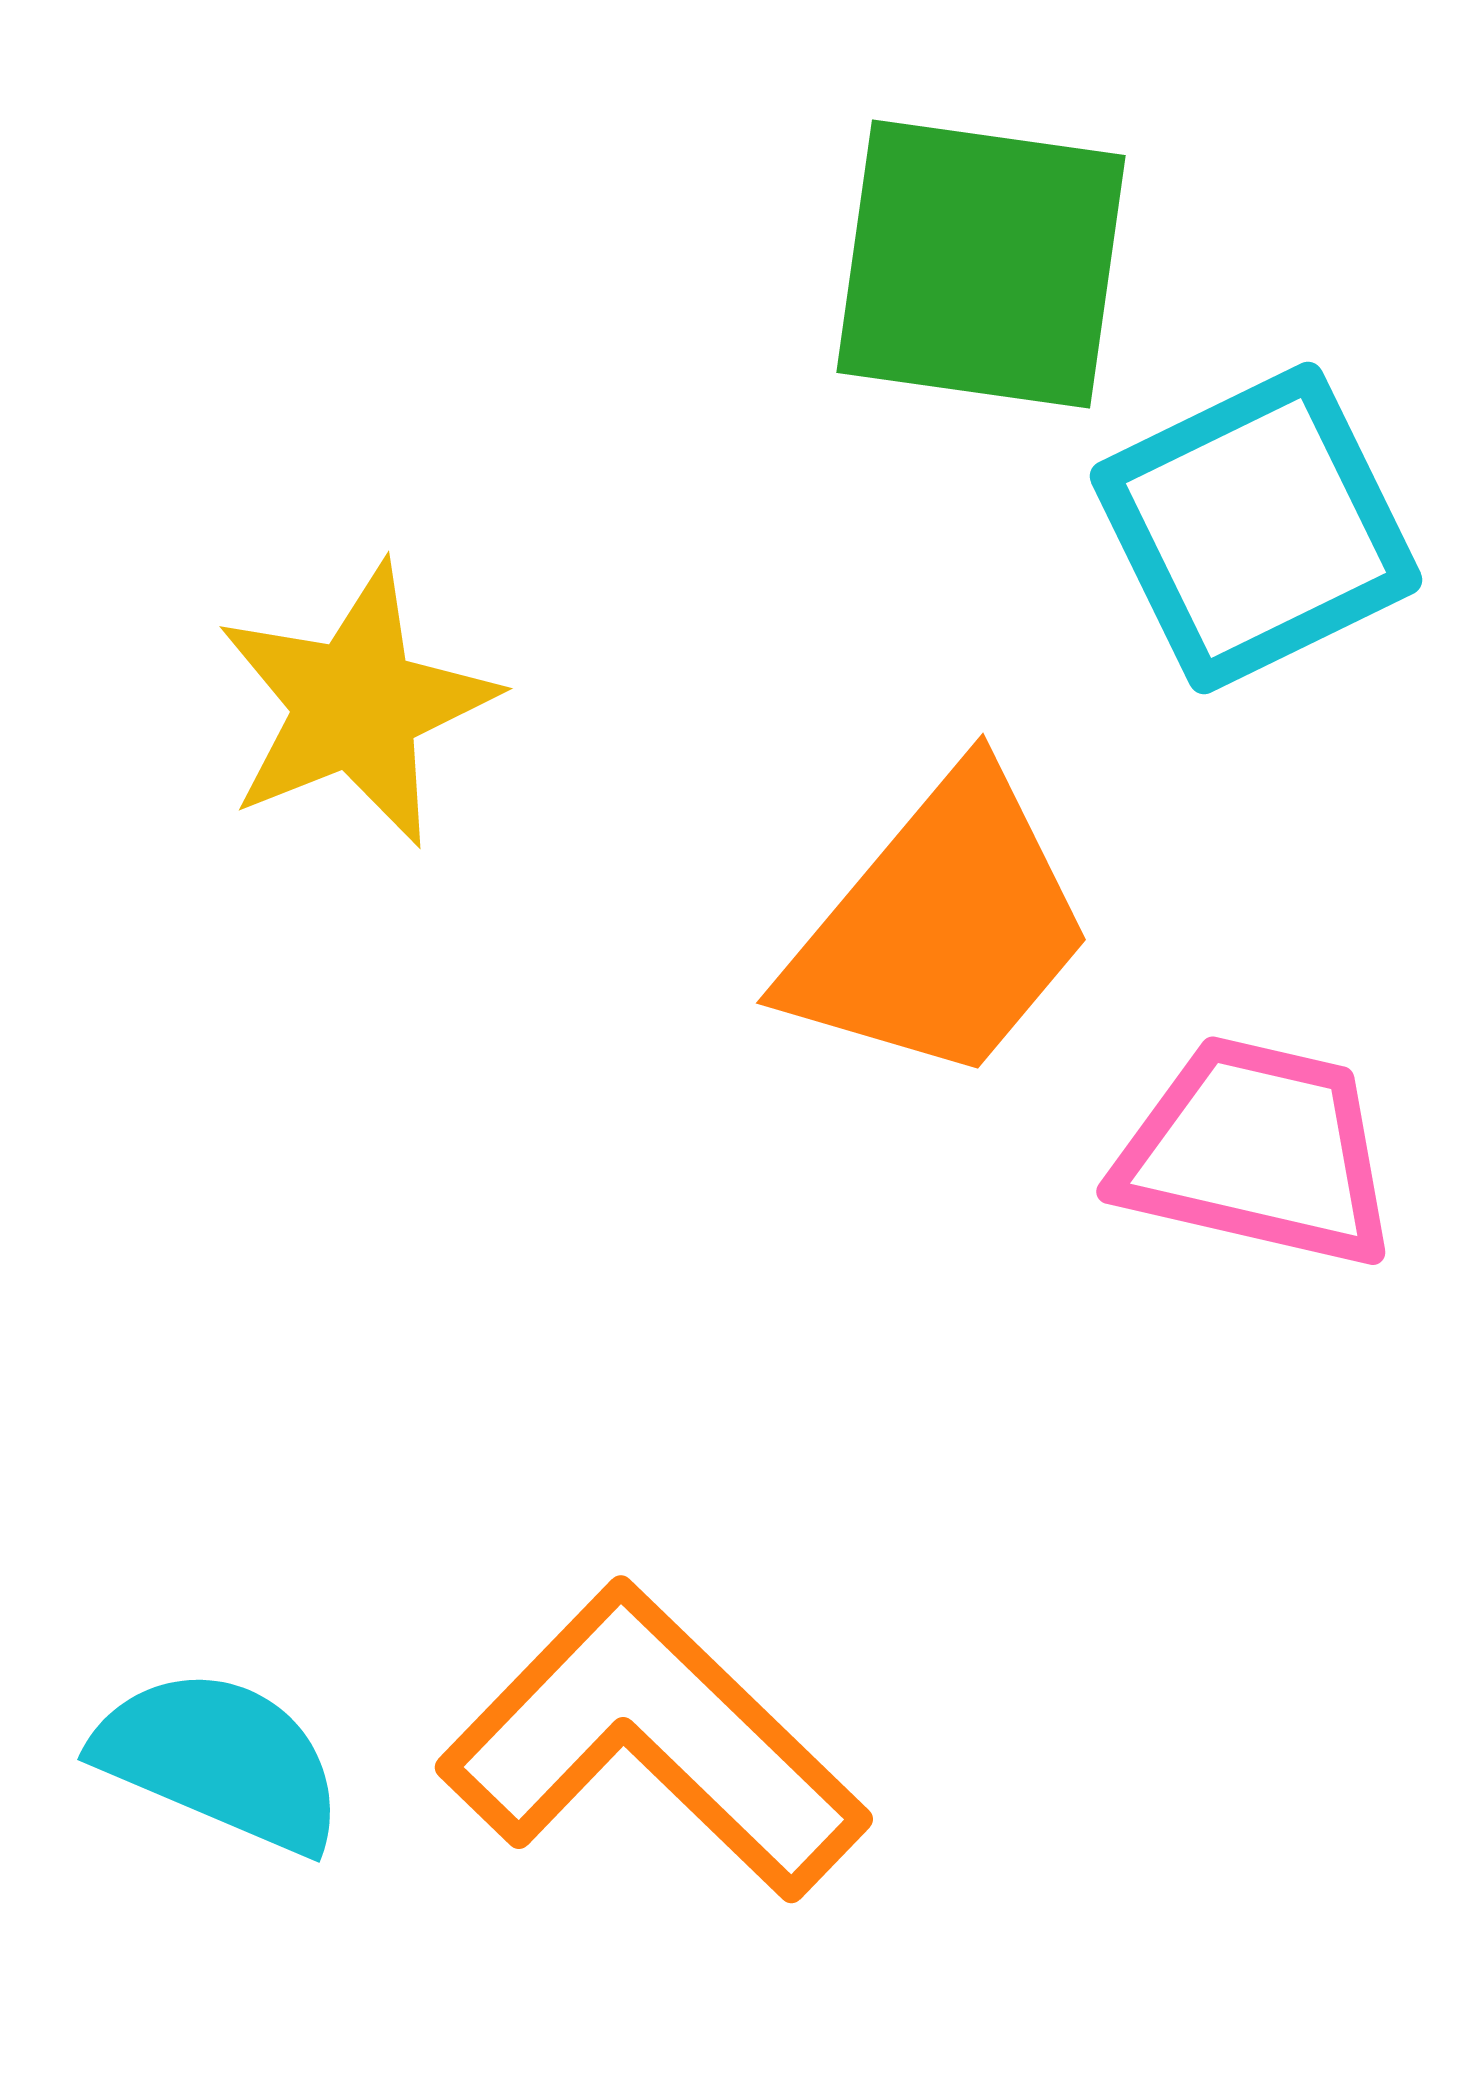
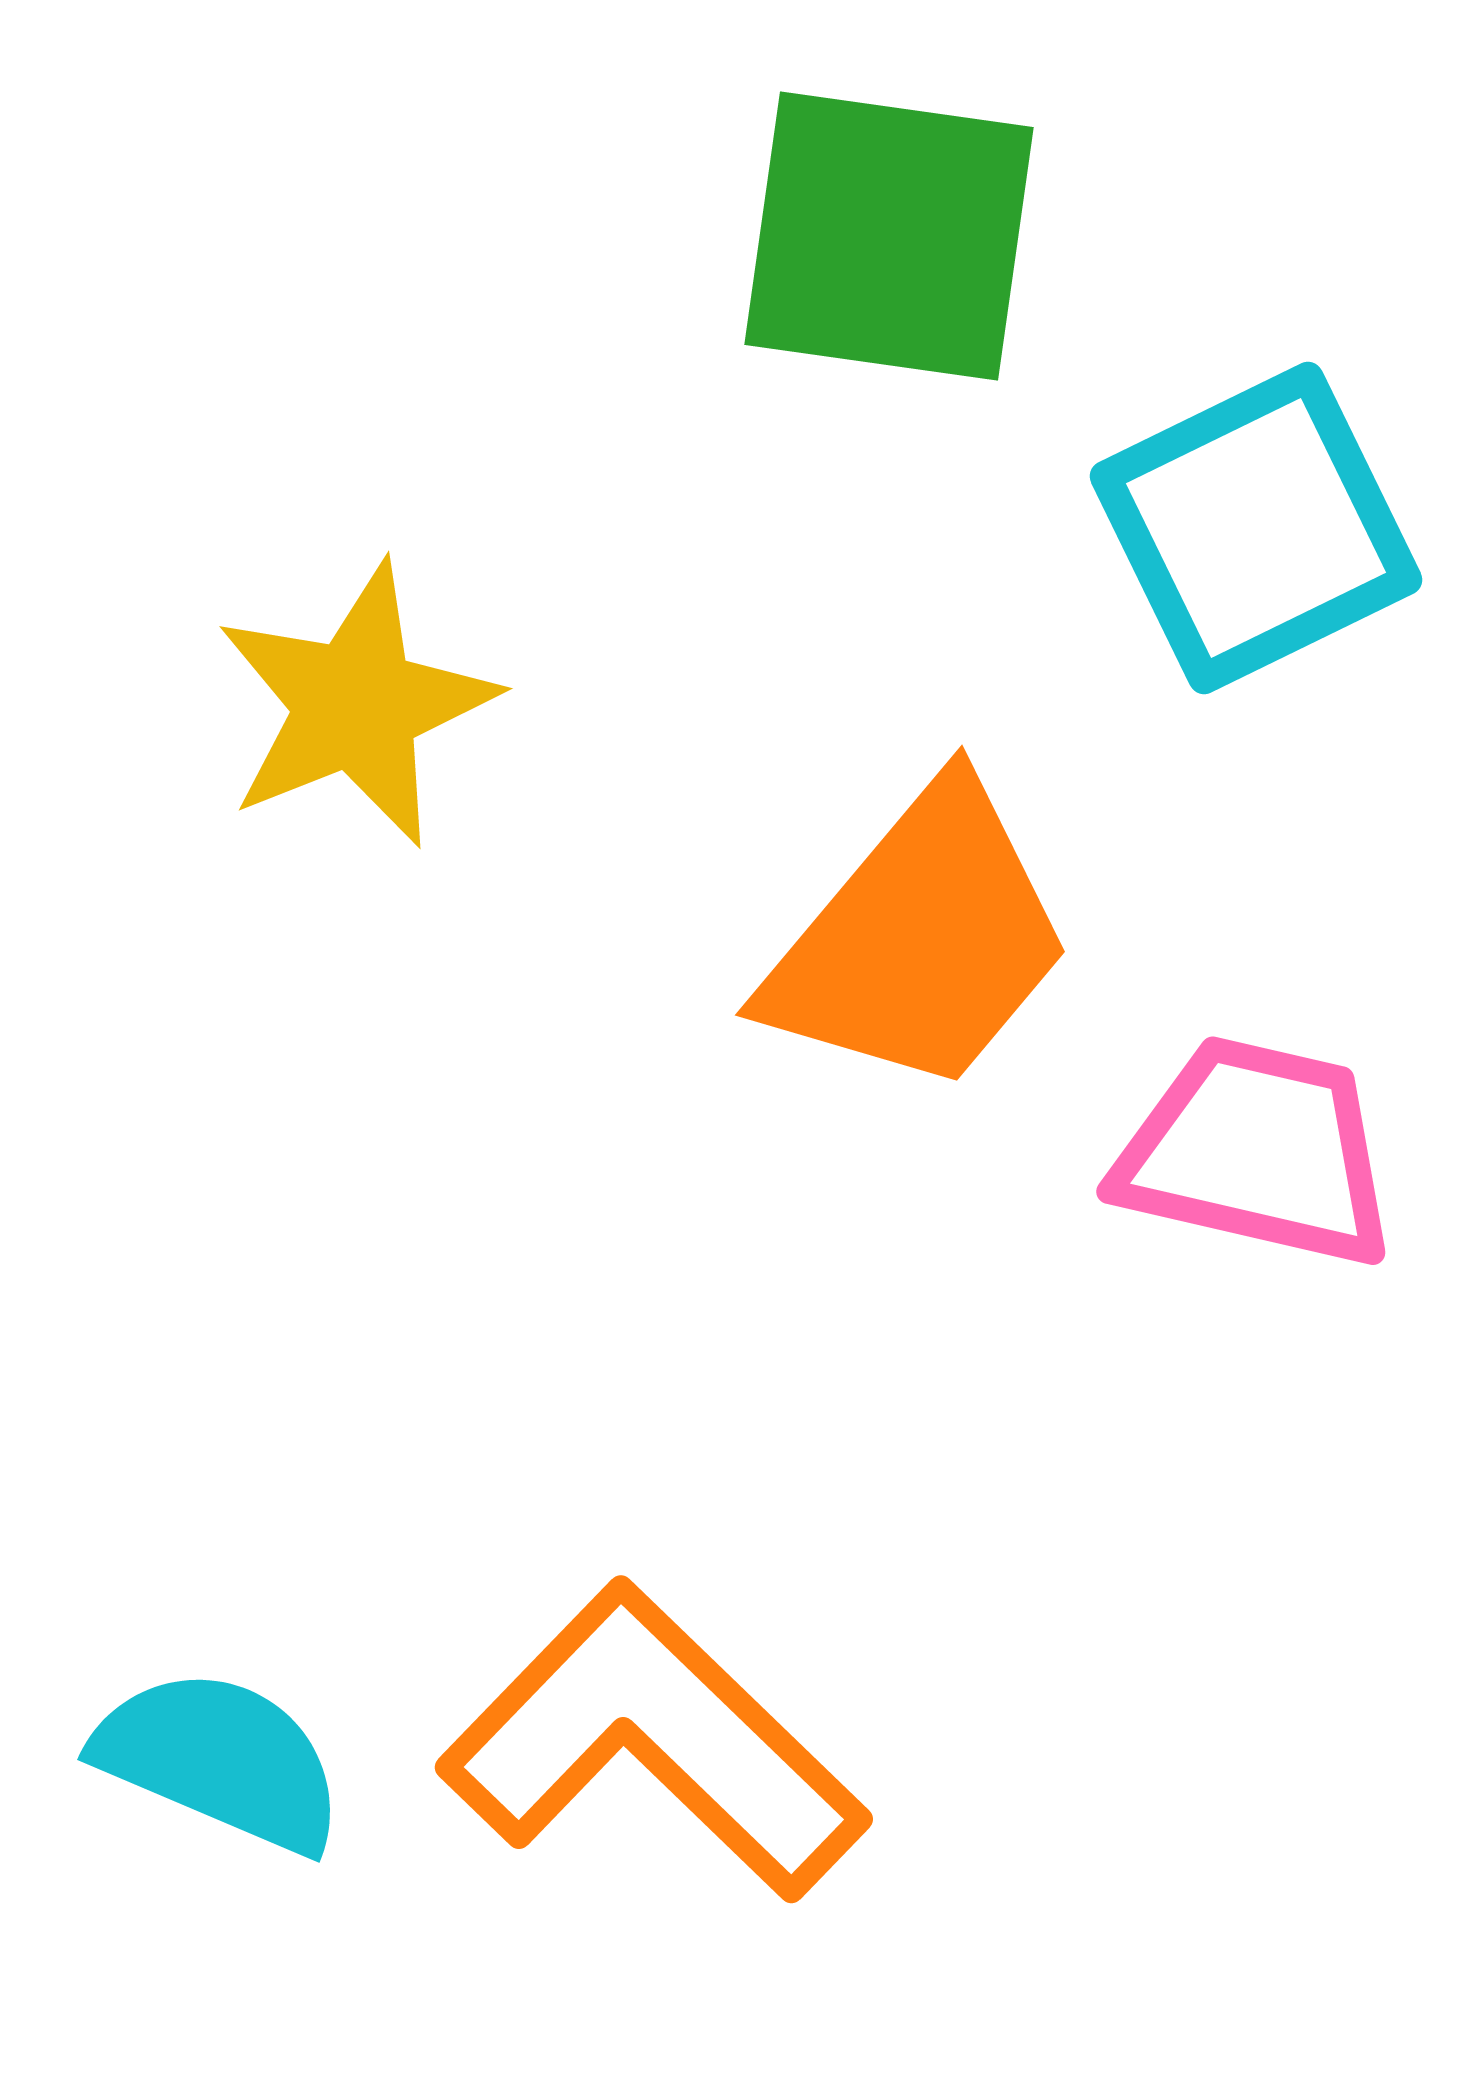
green square: moved 92 px left, 28 px up
orange trapezoid: moved 21 px left, 12 px down
